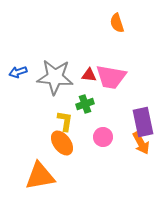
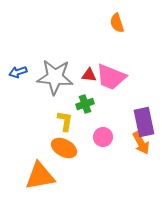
pink trapezoid: rotated 12 degrees clockwise
purple rectangle: moved 1 px right
orange ellipse: moved 2 px right, 5 px down; rotated 25 degrees counterclockwise
